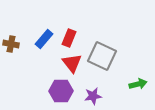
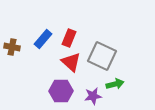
blue rectangle: moved 1 px left
brown cross: moved 1 px right, 3 px down
red triangle: moved 1 px left, 1 px up; rotated 10 degrees counterclockwise
green arrow: moved 23 px left
